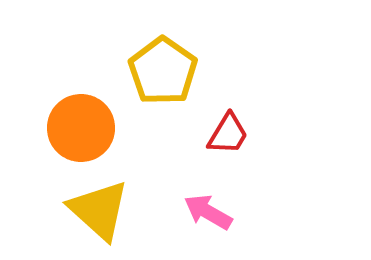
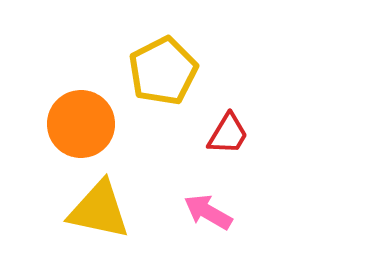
yellow pentagon: rotated 10 degrees clockwise
orange circle: moved 4 px up
yellow triangle: rotated 30 degrees counterclockwise
